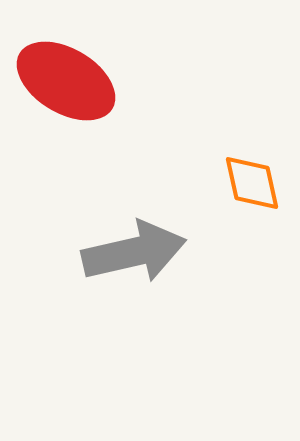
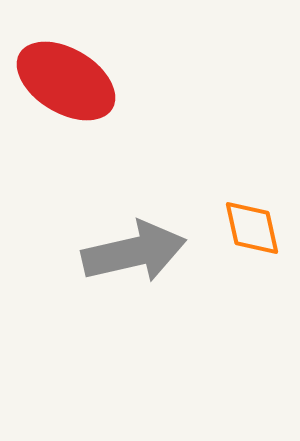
orange diamond: moved 45 px down
